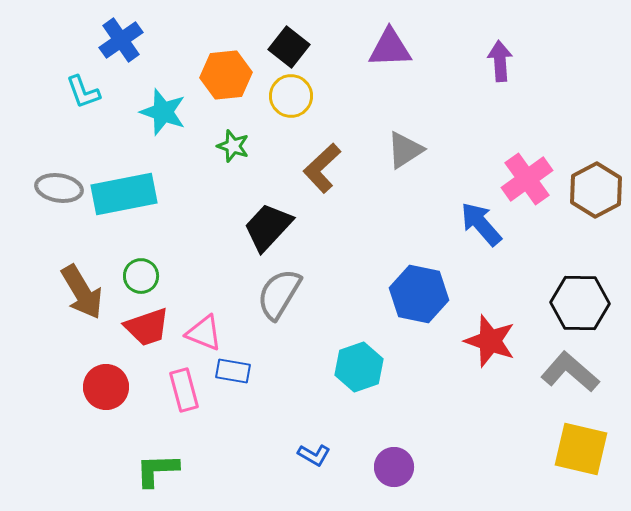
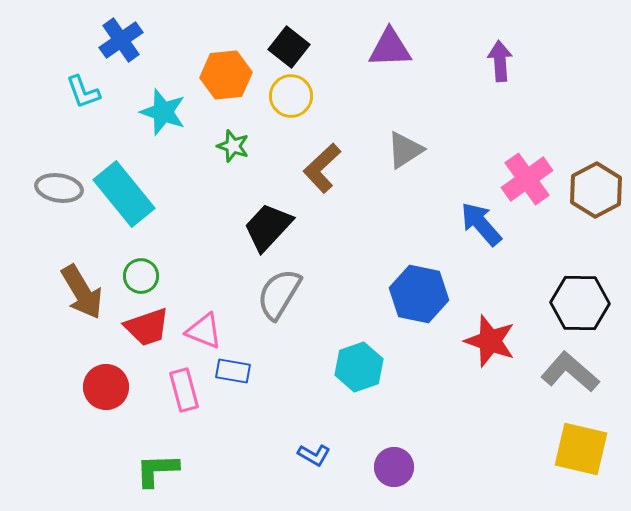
cyan rectangle: rotated 62 degrees clockwise
pink triangle: moved 2 px up
